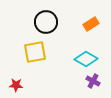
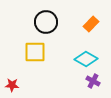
orange rectangle: rotated 14 degrees counterclockwise
yellow square: rotated 10 degrees clockwise
red star: moved 4 px left
